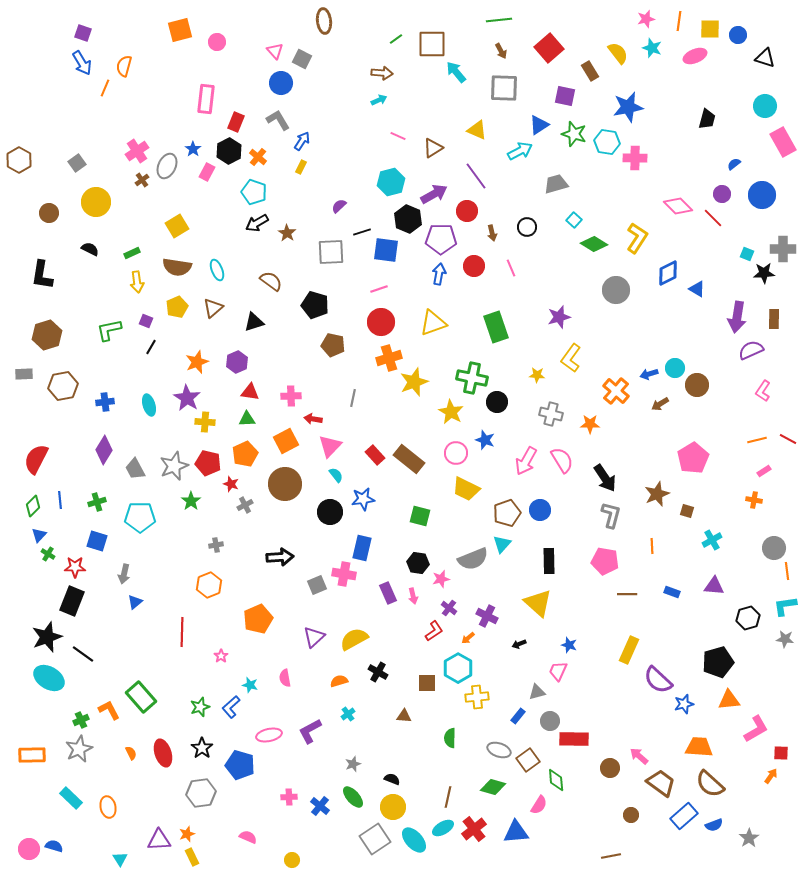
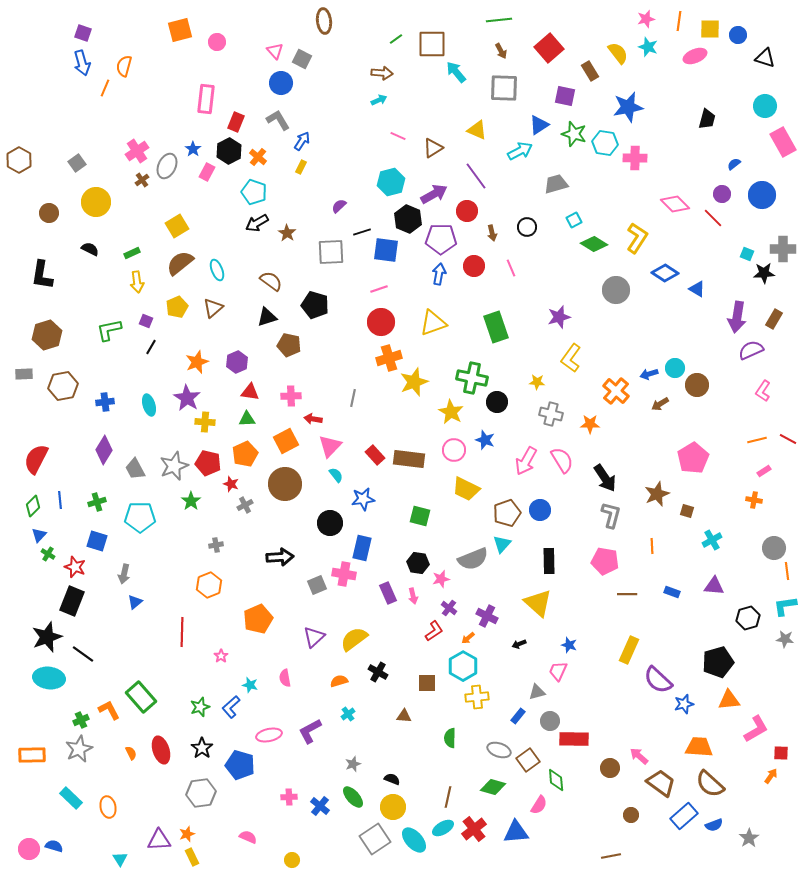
cyan star at (652, 48): moved 4 px left, 1 px up
blue arrow at (82, 63): rotated 15 degrees clockwise
cyan hexagon at (607, 142): moved 2 px left, 1 px down
pink diamond at (678, 206): moved 3 px left, 2 px up
cyan square at (574, 220): rotated 21 degrees clockwise
brown semicircle at (177, 267): moved 3 px right, 4 px up; rotated 132 degrees clockwise
blue diamond at (668, 273): moved 3 px left; rotated 60 degrees clockwise
brown rectangle at (774, 319): rotated 30 degrees clockwise
black triangle at (254, 322): moved 13 px right, 5 px up
brown pentagon at (333, 345): moved 44 px left
yellow star at (537, 375): moved 7 px down
pink circle at (456, 453): moved 2 px left, 3 px up
brown rectangle at (409, 459): rotated 32 degrees counterclockwise
black circle at (330, 512): moved 11 px down
red star at (75, 567): rotated 20 degrees clockwise
yellow semicircle at (354, 639): rotated 8 degrees counterclockwise
cyan hexagon at (458, 668): moved 5 px right, 2 px up
cyan ellipse at (49, 678): rotated 24 degrees counterclockwise
red ellipse at (163, 753): moved 2 px left, 3 px up
